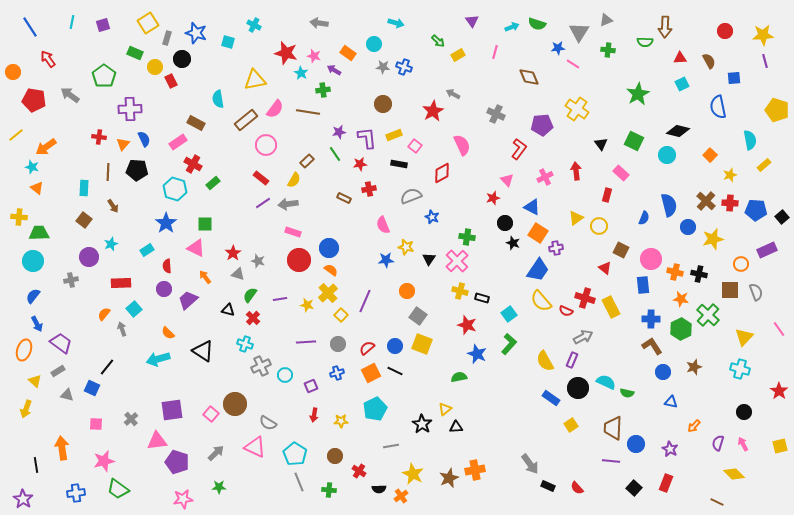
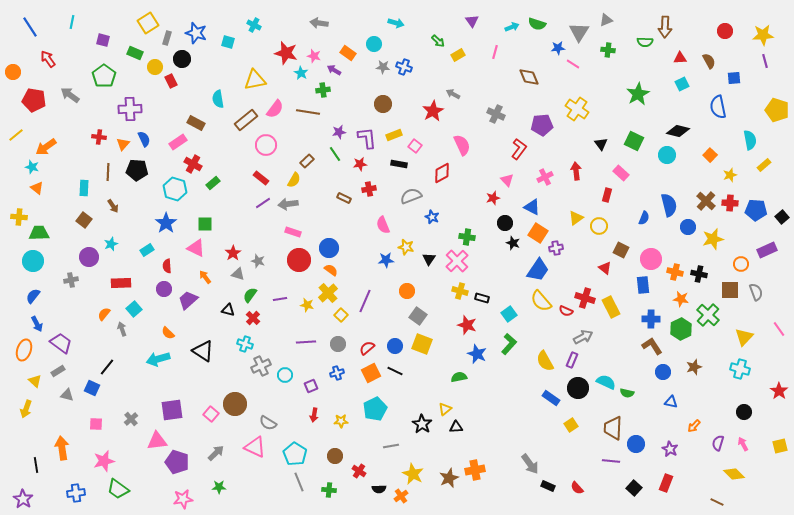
purple square at (103, 25): moved 15 px down; rotated 32 degrees clockwise
